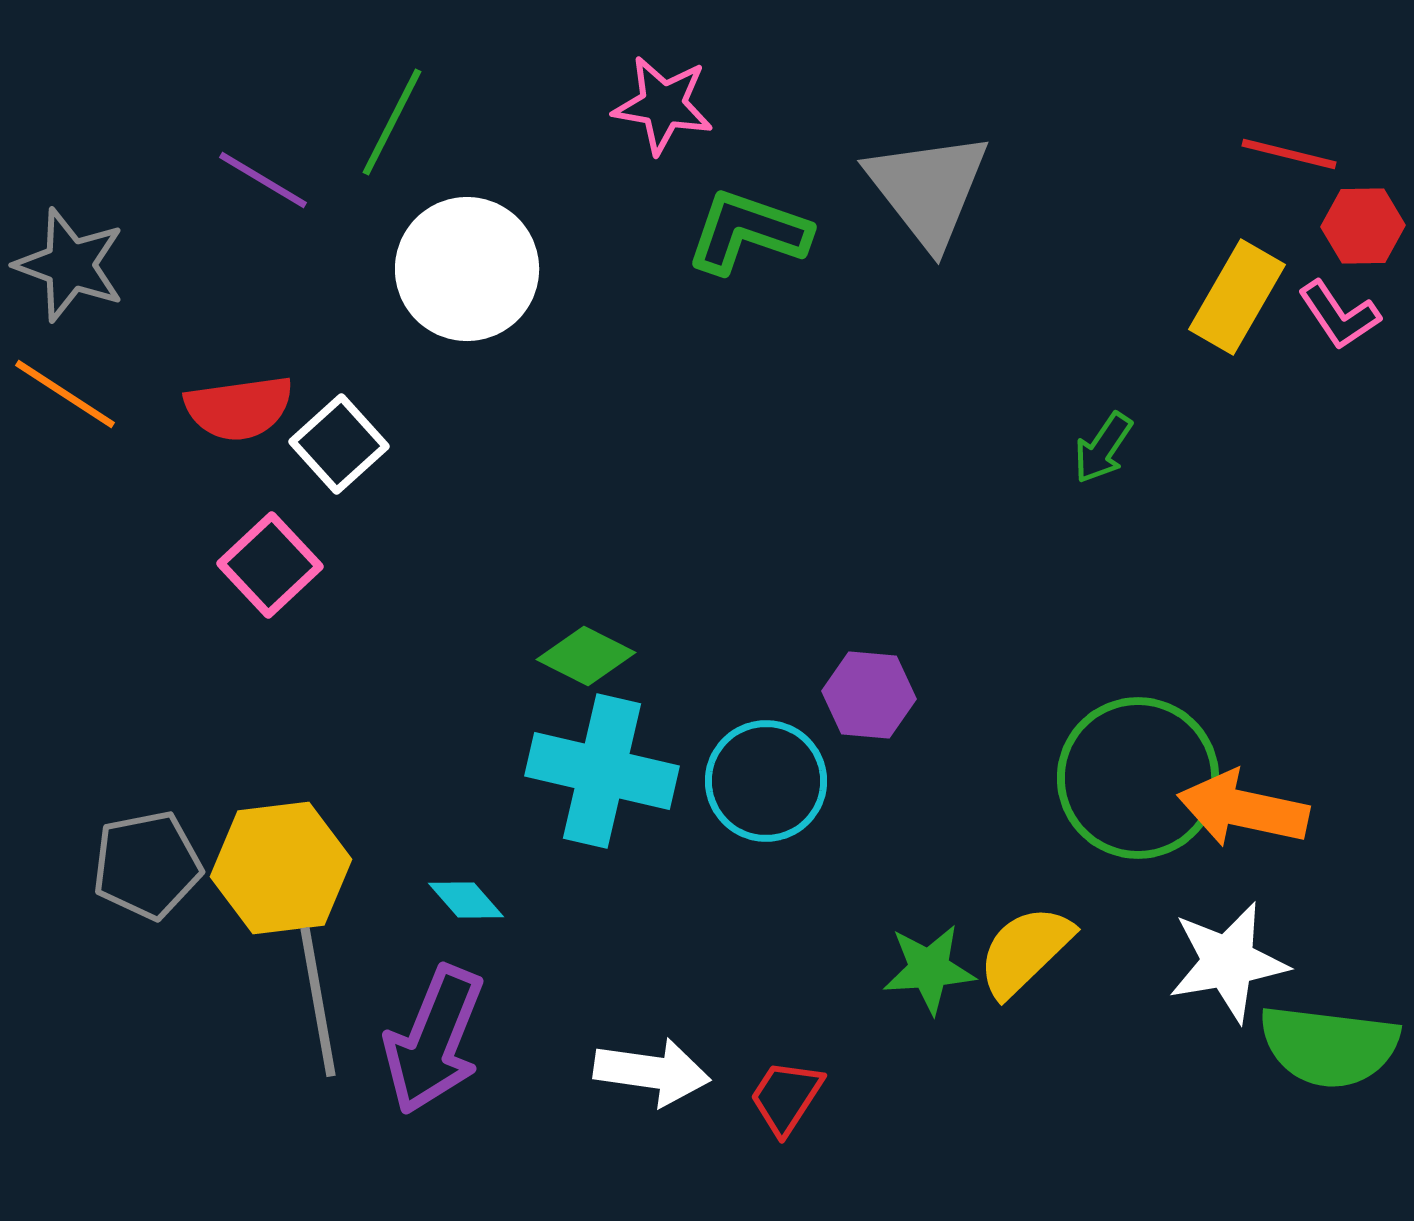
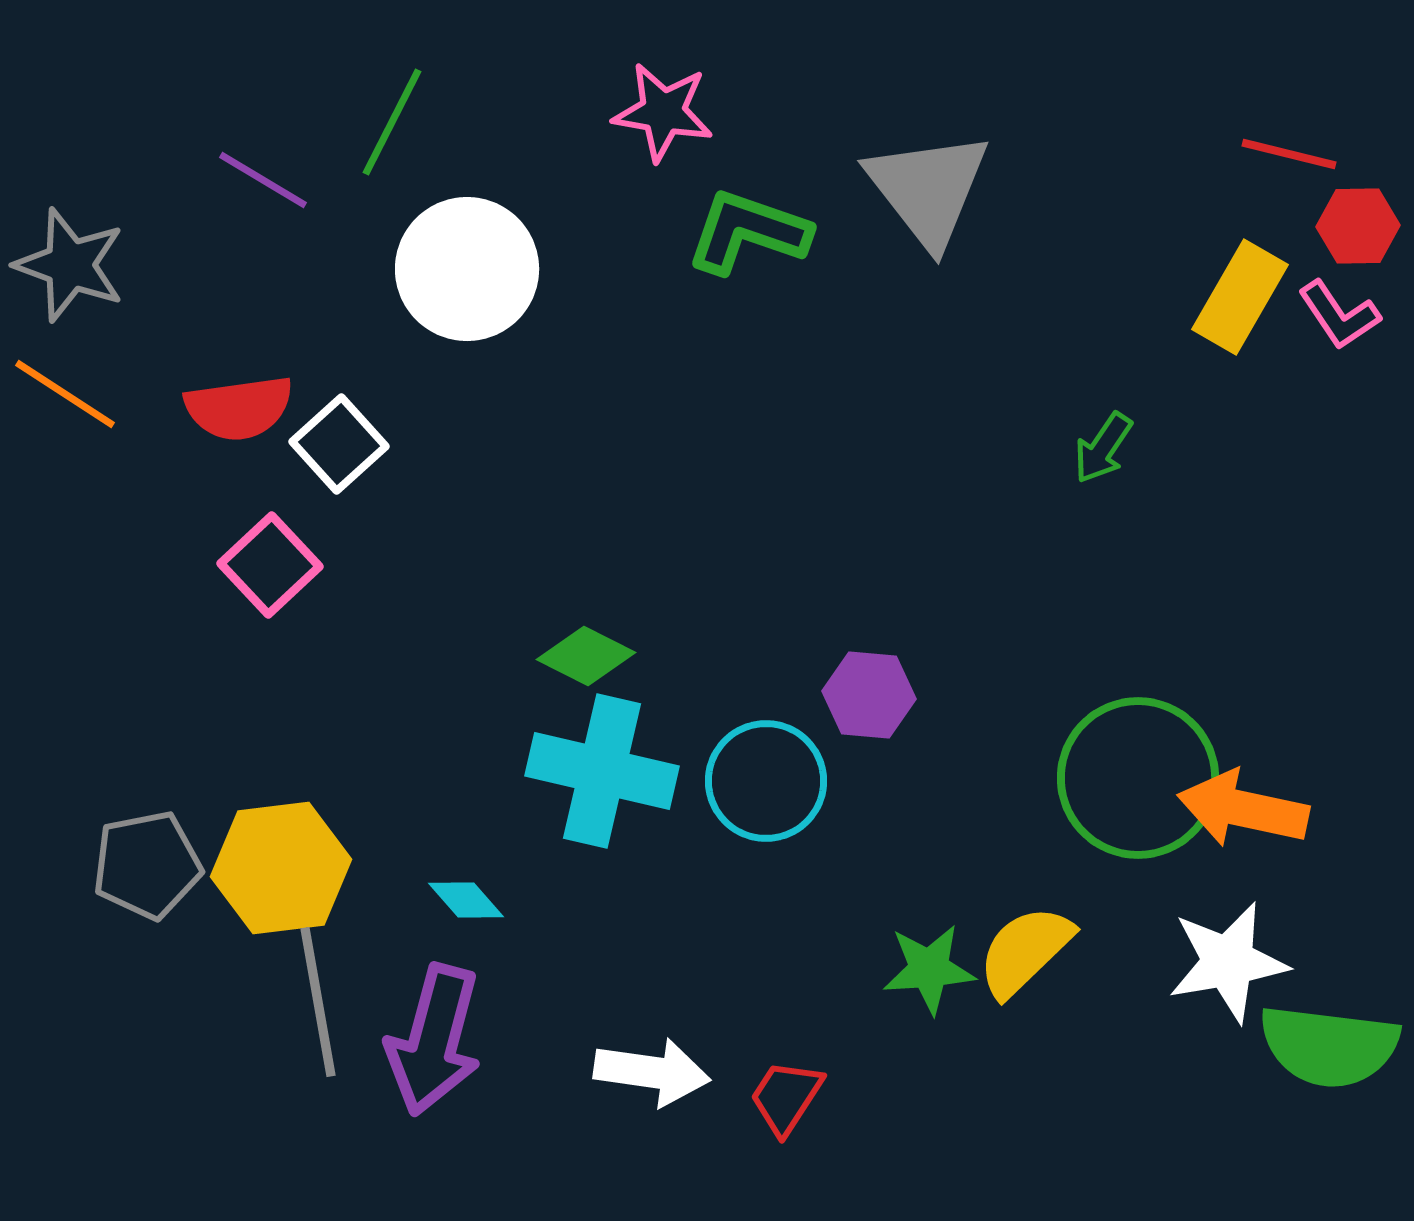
pink star: moved 7 px down
red hexagon: moved 5 px left
yellow rectangle: moved 3 px right
purple arrow: rotated 7 degrees counterclockwise
